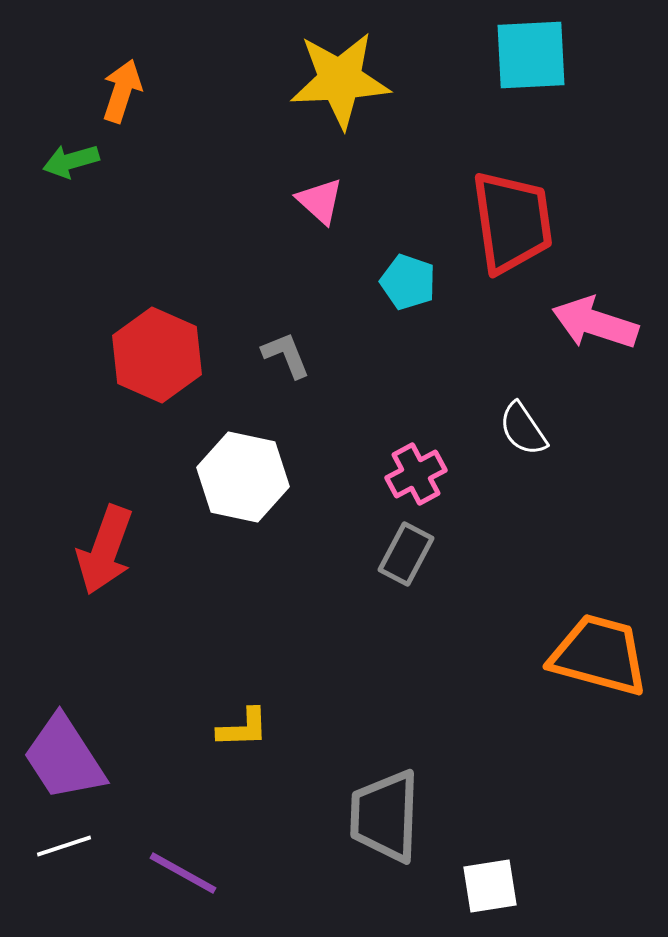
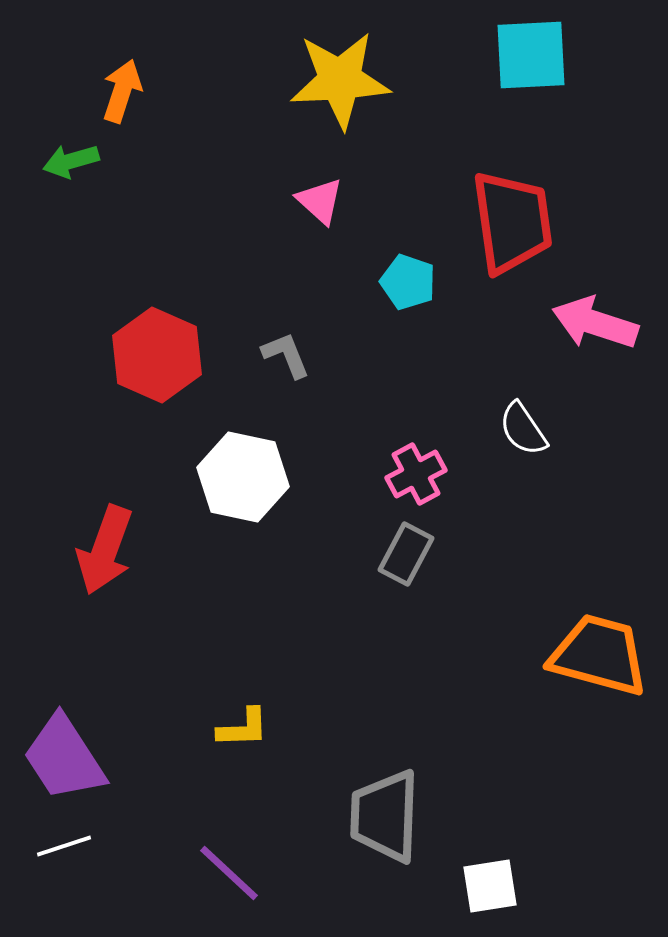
purple line: moved 46 px right; rotated 14 degrees clockwise
